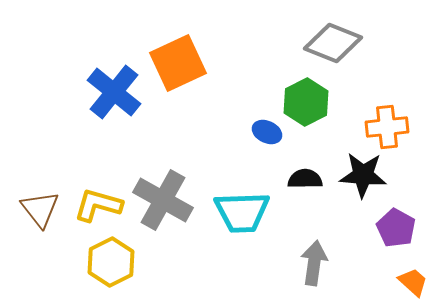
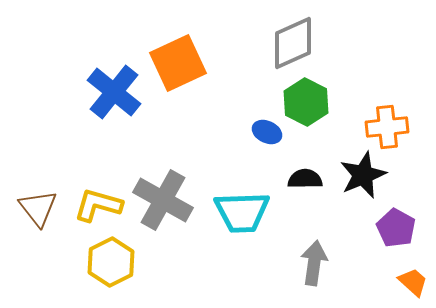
gray diamond: moved 40 px left; rotated 46 degrees counterclockwise
green hexagon: rotated 6 degrees counterclockwise
black star: rotated 27 degrees counterclockwise
brown triangle: moved 2 px left, 1 px up
